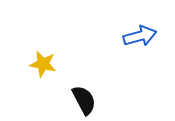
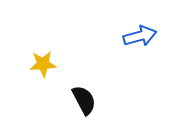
yellow star: rotated 16 degrees counterclockwise
